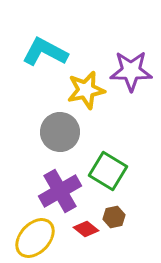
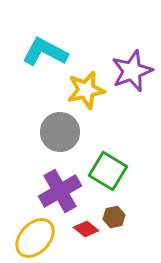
purple star: moved 1 px right; rotated 21 degrees counterclockwise
